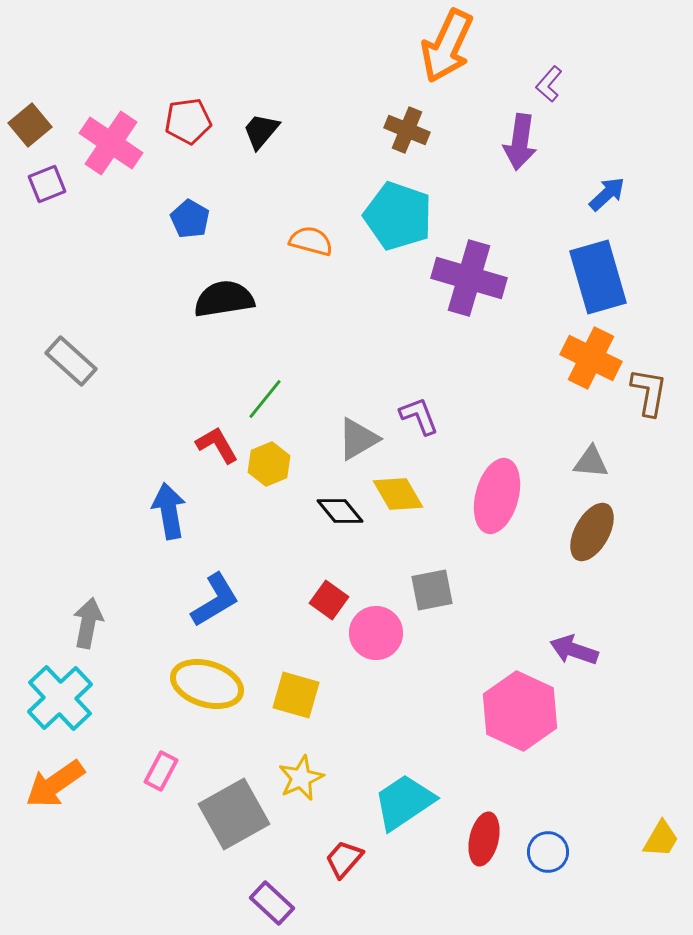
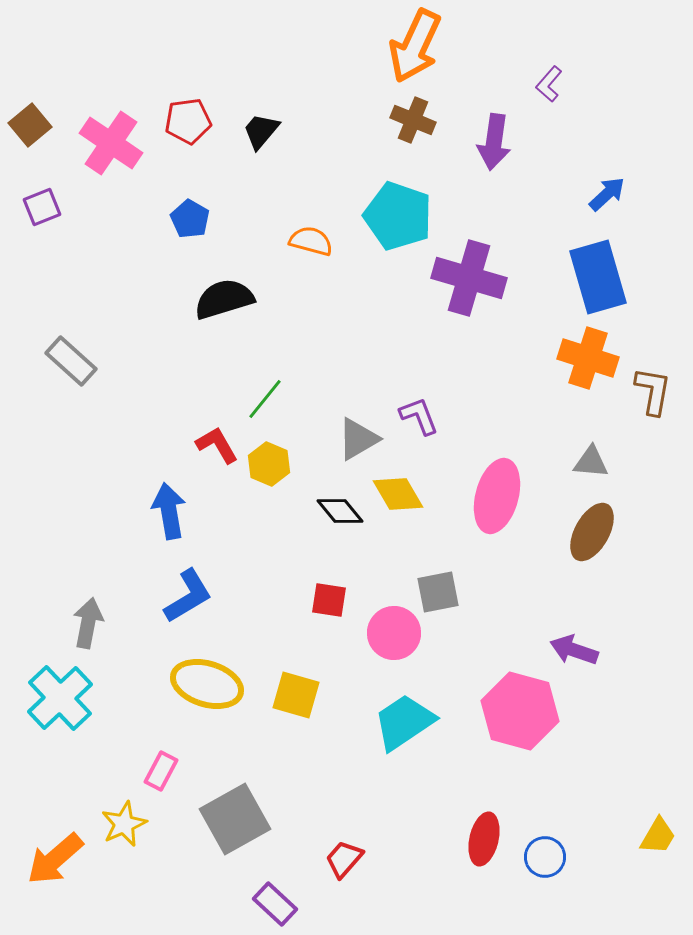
orange arrow at (447, 46): moved 32 px left
brown cross at (407, 130): moved 6 px right, 10 px up
purple arrow at (520, 142): moved 26 px left
purple square at (47, 184): moved 5 px left, 23 px down
black semicircle at (224, 299): rotated 8 degrees counterclockwise
orange cross at (591, 358): moved 3 px left; rotated 8 degrees counterclockwise
brown L-shape at (649, 392): moved 4 px right, 1 px up
yellow hexagon at (269, 464): rotated 15 degrees counterclockwise
gray square at (432, 590): moved 6 px right, 2 px down
blue L-shape at (215, 600): moved 27 px left, 4 px up
red square at (329, 600): rotated 27 degrees counterclockwise
pink circle at (376, 633): moved 18 px right
pink hexagon at (520, 711): rotated 10 degrees counterclockwise
yellow star at (301, 778): moved 177 px left, 46 px down
orange arrow at (55, 784): moved 75 px down; rotated 6 degrees counterclockwise
cyan trapezoid at (404, 802): moved 80 px up
gray square at (234, 814): moved 1 px right, 5 px down
yellow trapezoid at (661, 839): moved 3 px left, 3 px up
blue circle at (548, 852): moved 3 px left, 5 px down
purple rectangle at (272, 903): moved 3 px right, 1 px down
